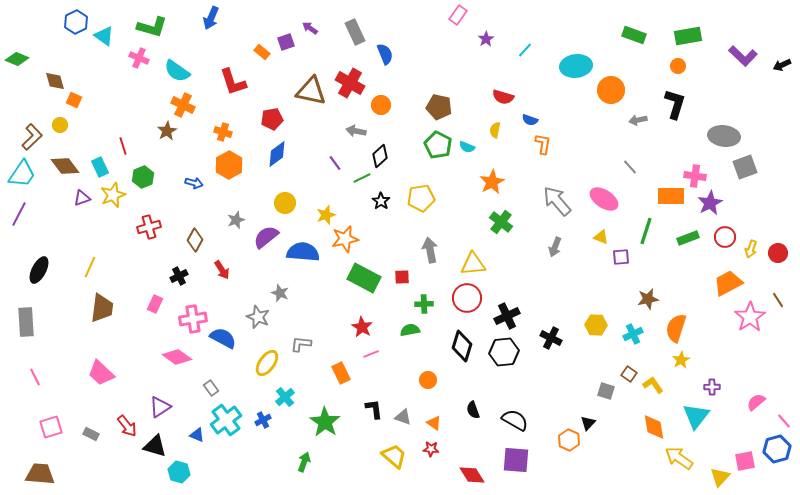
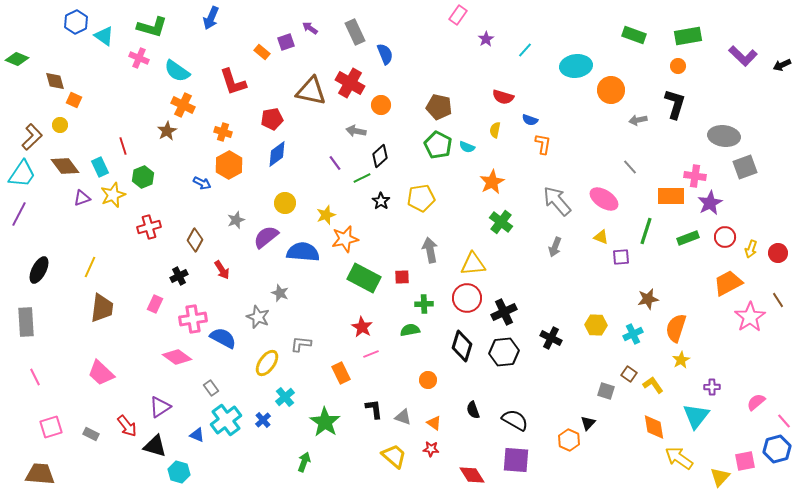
blue arrow at (194, 183): moved 8 px right; rotated 12 degrees clockwise
black cross at (507, 316): moved 3 px left, 4 px up
blue cross at (263, 420): rotated 14 degrees counterclockwise
